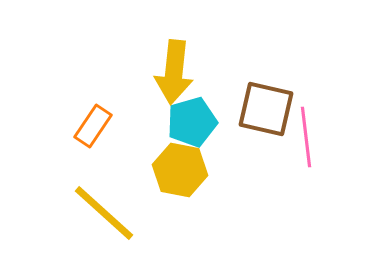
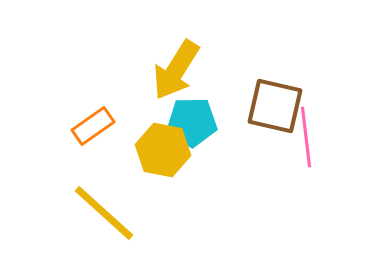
yellow arrow: moved 2 px right, 2 px up; rotated 26 degrees clockwise
brown square: moved 9 px right, 3 px up
cyan pentagon: rotated 15 degrees clockwise
orange rectangle: rotated 21 degrees clockwise
yellow hexagon: moved 17 px left, 20 px up
